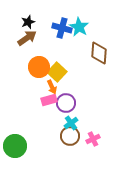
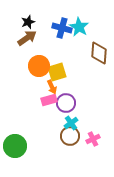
orange circle: moved 1 px up
yellow square: rotated 30 degrees clockwise
